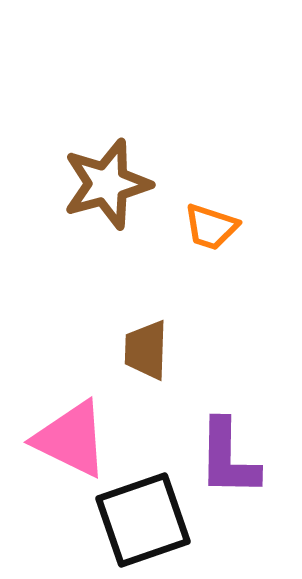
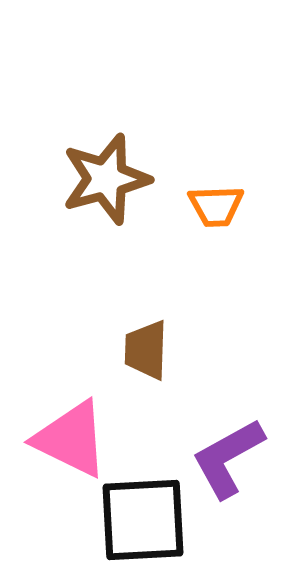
brown star: moved 1 px left, 5 px up
orange trapezoid: moved 5 px right, 21 px up; rotated 20 degrees counterclockwise
purple L-shape: rotated 60 degrees clockwise
black square: rotated 16 degrees clockwise
